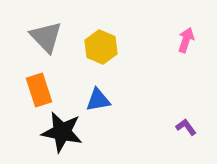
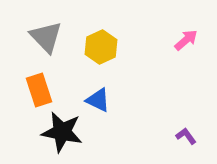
pink arrow: rotated 30 degrees clockwise
yellow hexagon: rotated 12 degrees clockwise
blue triangle: rotated 36 degrees clockwise
purple L-shape: moved 9 px down
